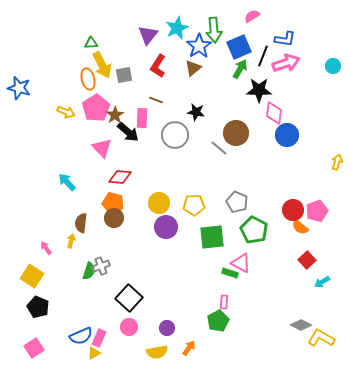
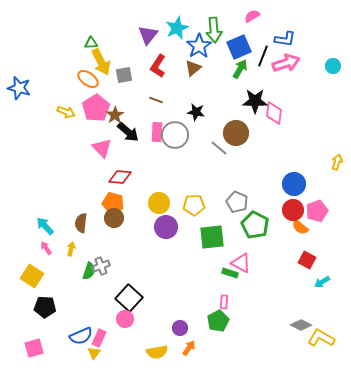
yellow arrow at (102, 65): moved 1 px left, 3 px up
orange ellipse at (88, 79): rotated 40 degrees counterclockwise
black star at (259, 90): moved 4 px left, 11 px down
pink rectangle at (142, 118): moved 15 px right, 14 px down
blue circle at (287, 135): moved 7 px right, 49 px down
cyan arrow at (67, 182): moved 22 px left, 44 px down
green pentagon at (254, 230): moved 1 px right, 5 px up
yellow arrow at (71, 241): moved 8 px down
red square at (307, 260): rotated 18 degrees counterclockwise
black pentagon at (38, 307): moved 7 px right; rotated 20 degrees counterclockwise
pink circle at (129, 327): moved 4 px left, 8 px up
purple circle at (167, 328): moved 13 px right
pink square at (34, 348): rotated 18 degrees clockwise
yellow triangle at (94, 353): rotated 24 degrees counterclockwise
